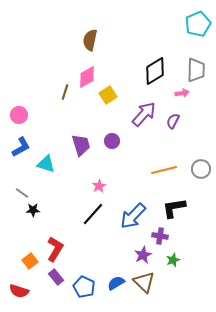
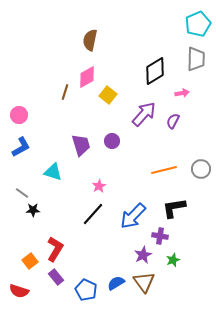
gray trapezoid: moved 11 px up
yellow square: rotated 18 degrees counterclockwise
cyan triangle: moved 7 px right, 8 px down
brown triangle: rotated 10 degrees clockwise
blue pentagon: moved 2 px right, 3 px down
